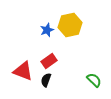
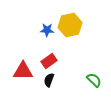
blue star: rotated 24 degrees clockwise
red triangle: rotated 20 degrees counterclockwise
black semicircle: moved 3 px right
